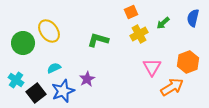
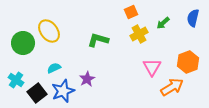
black square: moved 1 px right
